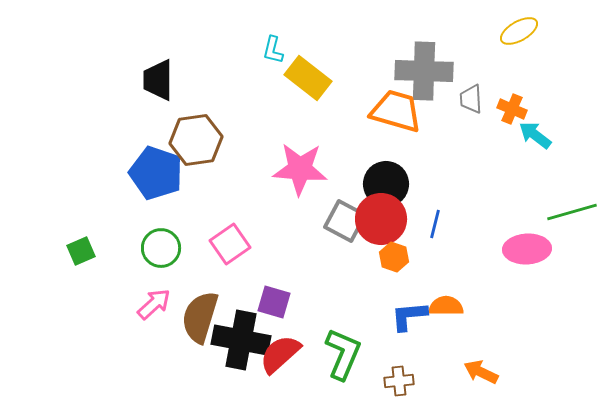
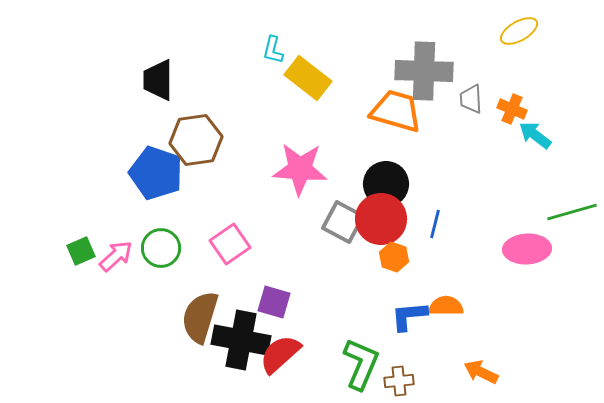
gray square: moved 2 px left, 1 px down
pink arrow: moved 38 px left, 48 px up
green L-shape: moved 18 px right, 10 px down
